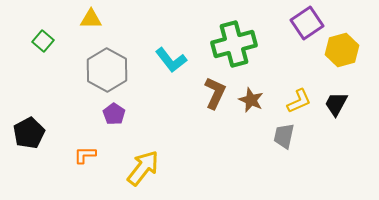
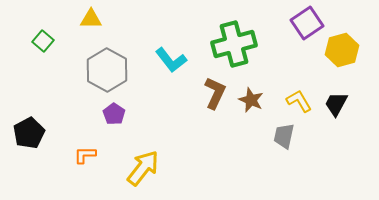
yellow L-shape: rotated 96 degrees counterclockwise
